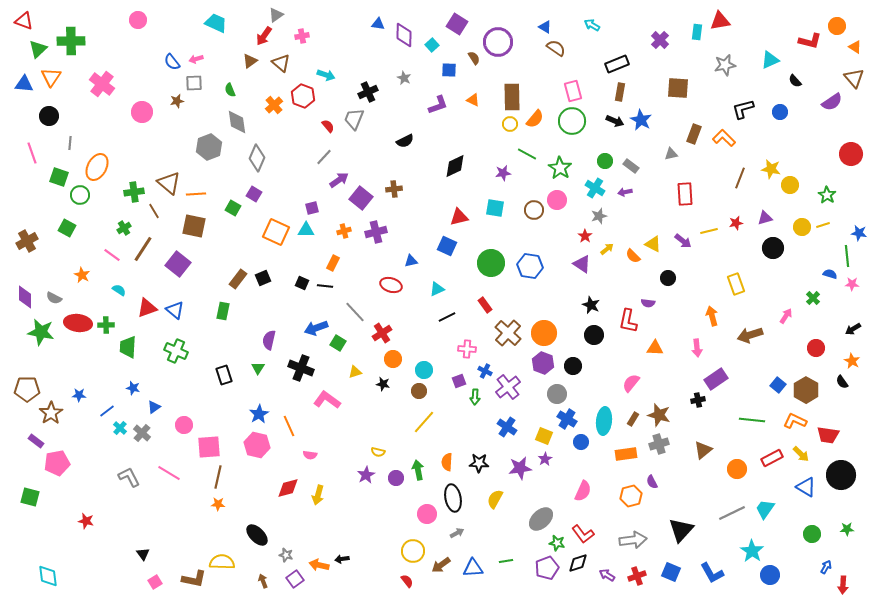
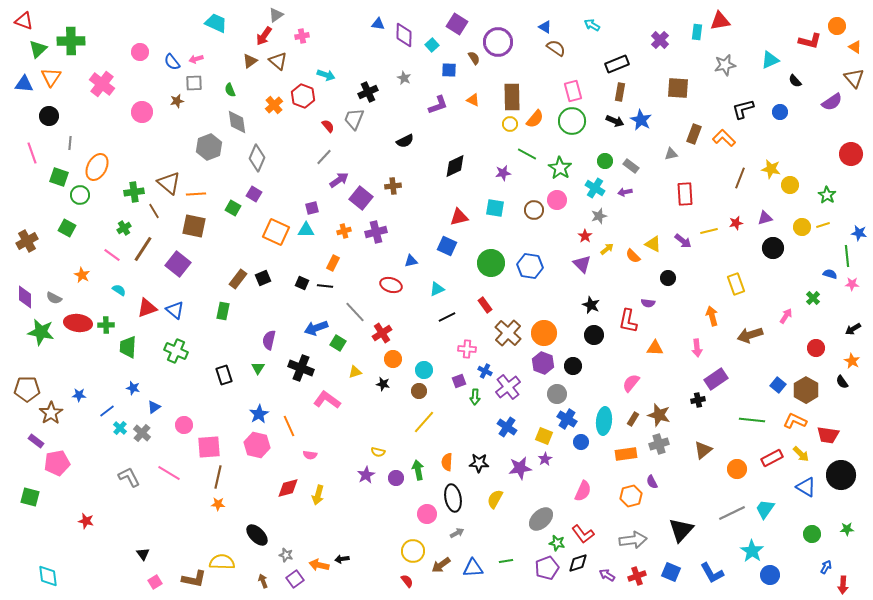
pink circle at (138, 20): moved 2 px right, 32 px down
brown triangle at (281, 63): moved 3 px left, 2 px up
brown cross at (394, 189): moved 1 px left, 3 px up
purple triangle at (582, 264): rotated 12 degrees clockwise
